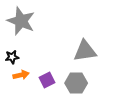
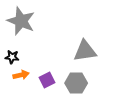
black star: rotated 16 degrees clockwise
